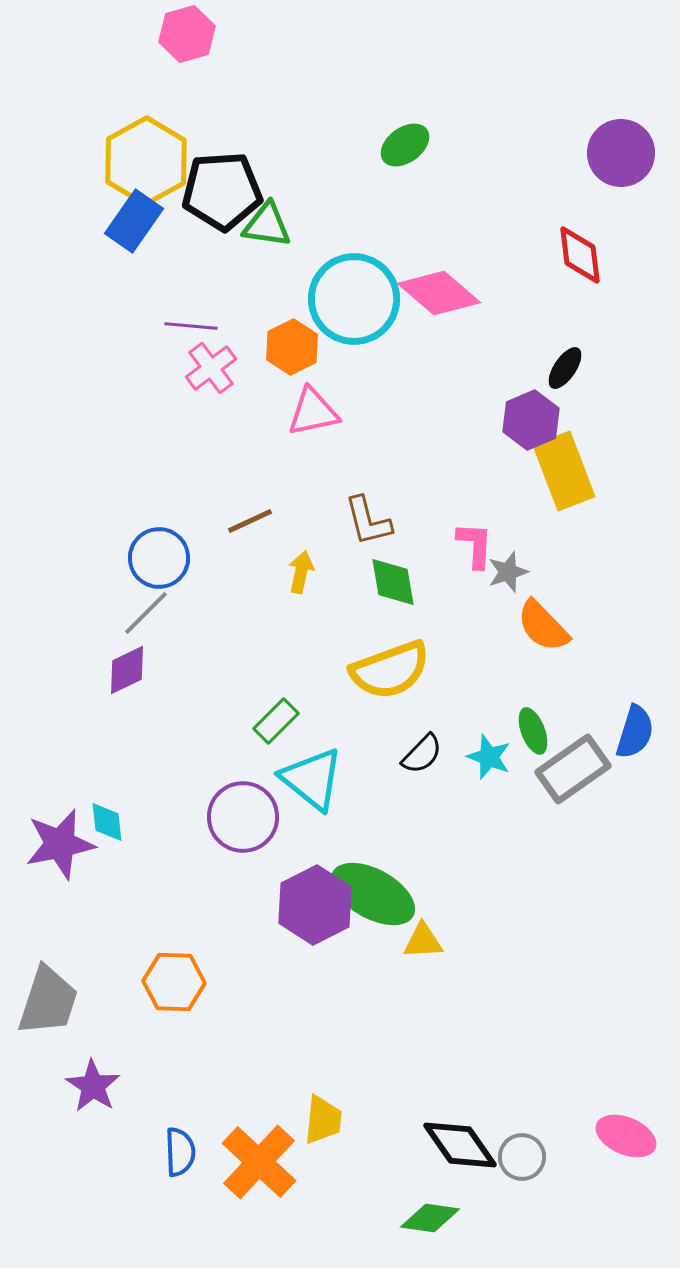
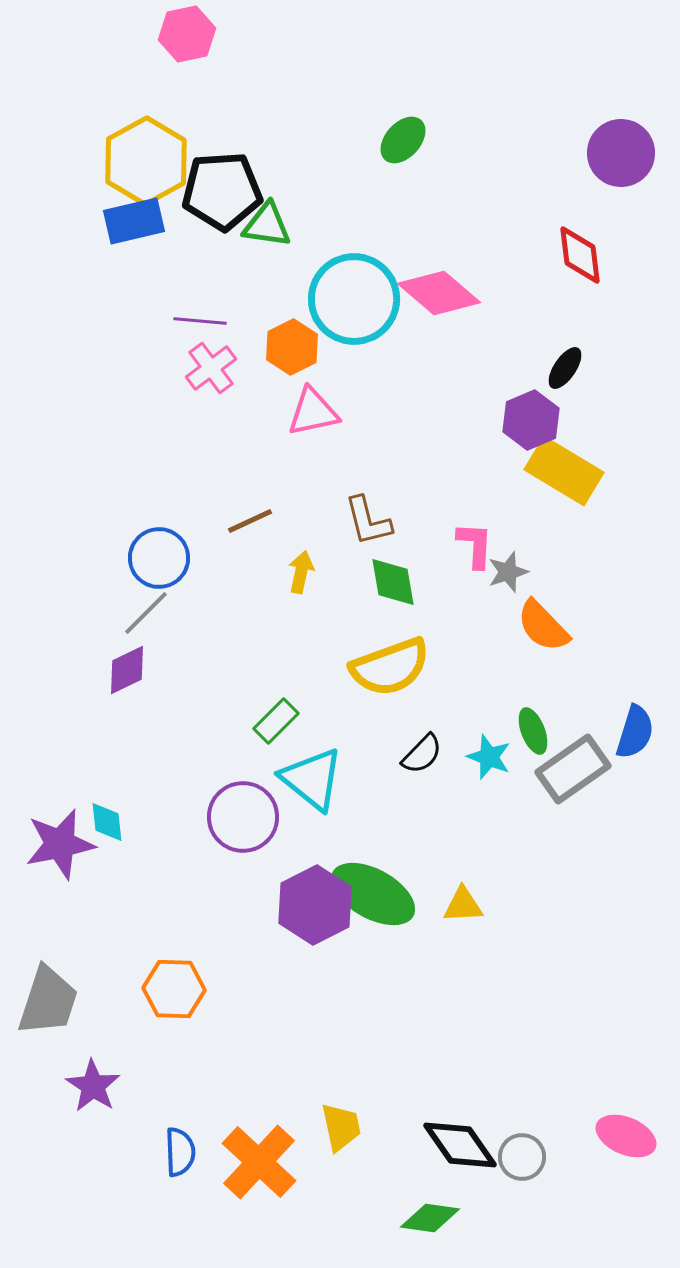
pink hexagon at (187, 34): rotated 4 degrees clockwise
green ellipse at (405, 145): moved 2 px left, 5 px up; rotated 12 degrees counterclockwise
blue rectangle at (134, 221): rotated 42 degrees clockwise
purple line at (191, 326): moved 9 px right, 5 px up
yellow rectangle at (564, 471): rotated 38 degrees counterclockwise
yellow semicircle at (390, 670): moved 3 px up
yellow triangle at (423, 941): moved 40 px right, 36 px up
orange hexagon at (174, 982): moved 7 px down
yellow trapezoid at (323, 1120): moved 18 px right, 7 px down; rotated 18 degrees counterclockwise
